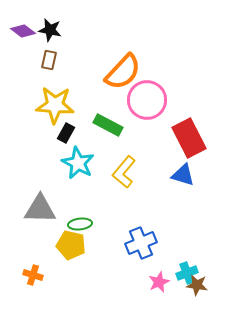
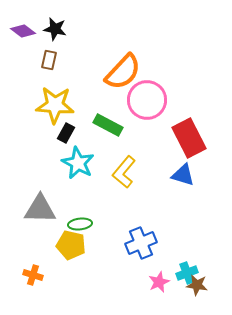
black star: moved 5 px right, 1 px up
